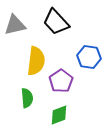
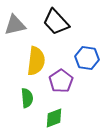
blue hexagon: moved 2 px left, 1 px down
green diamond: moved 5 px left, 3 px down
